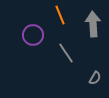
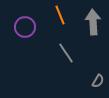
gray arrow: moved 2 px up
purple circle: moved 8 px left, 8 px up
gray semicircle: moved 3 px right, 3 px down
